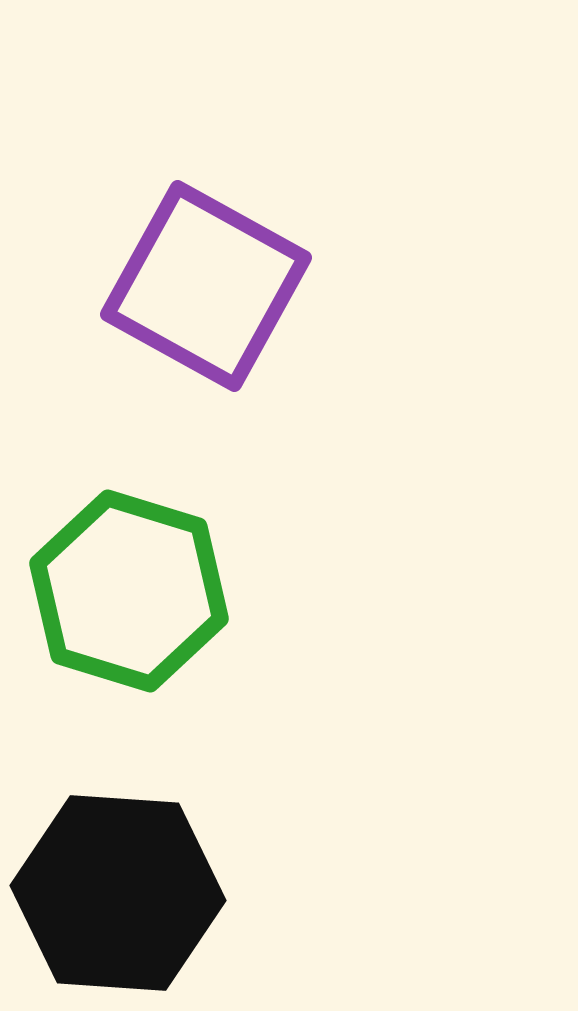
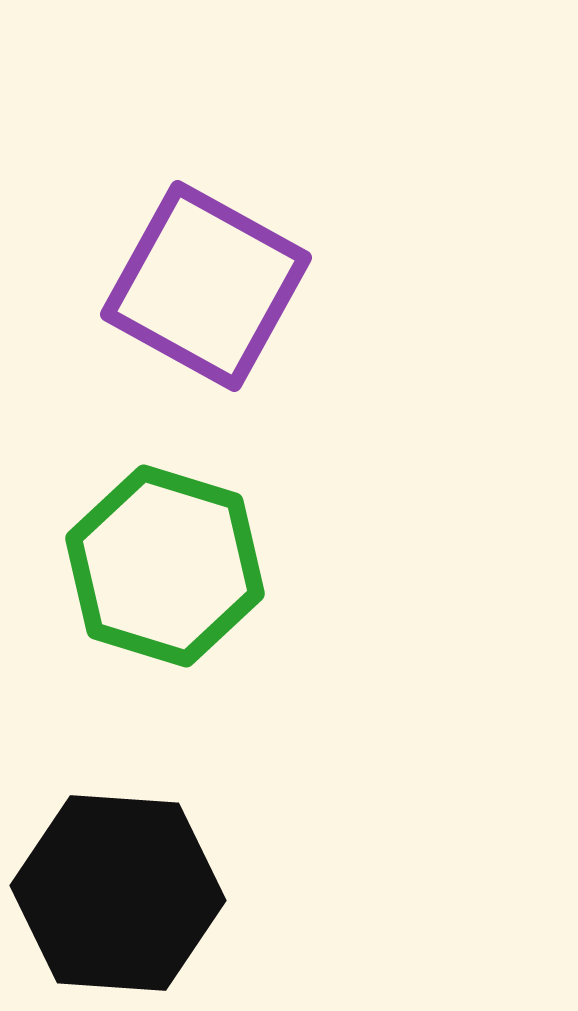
green hexagon: moved 36 px right, 25 px up
